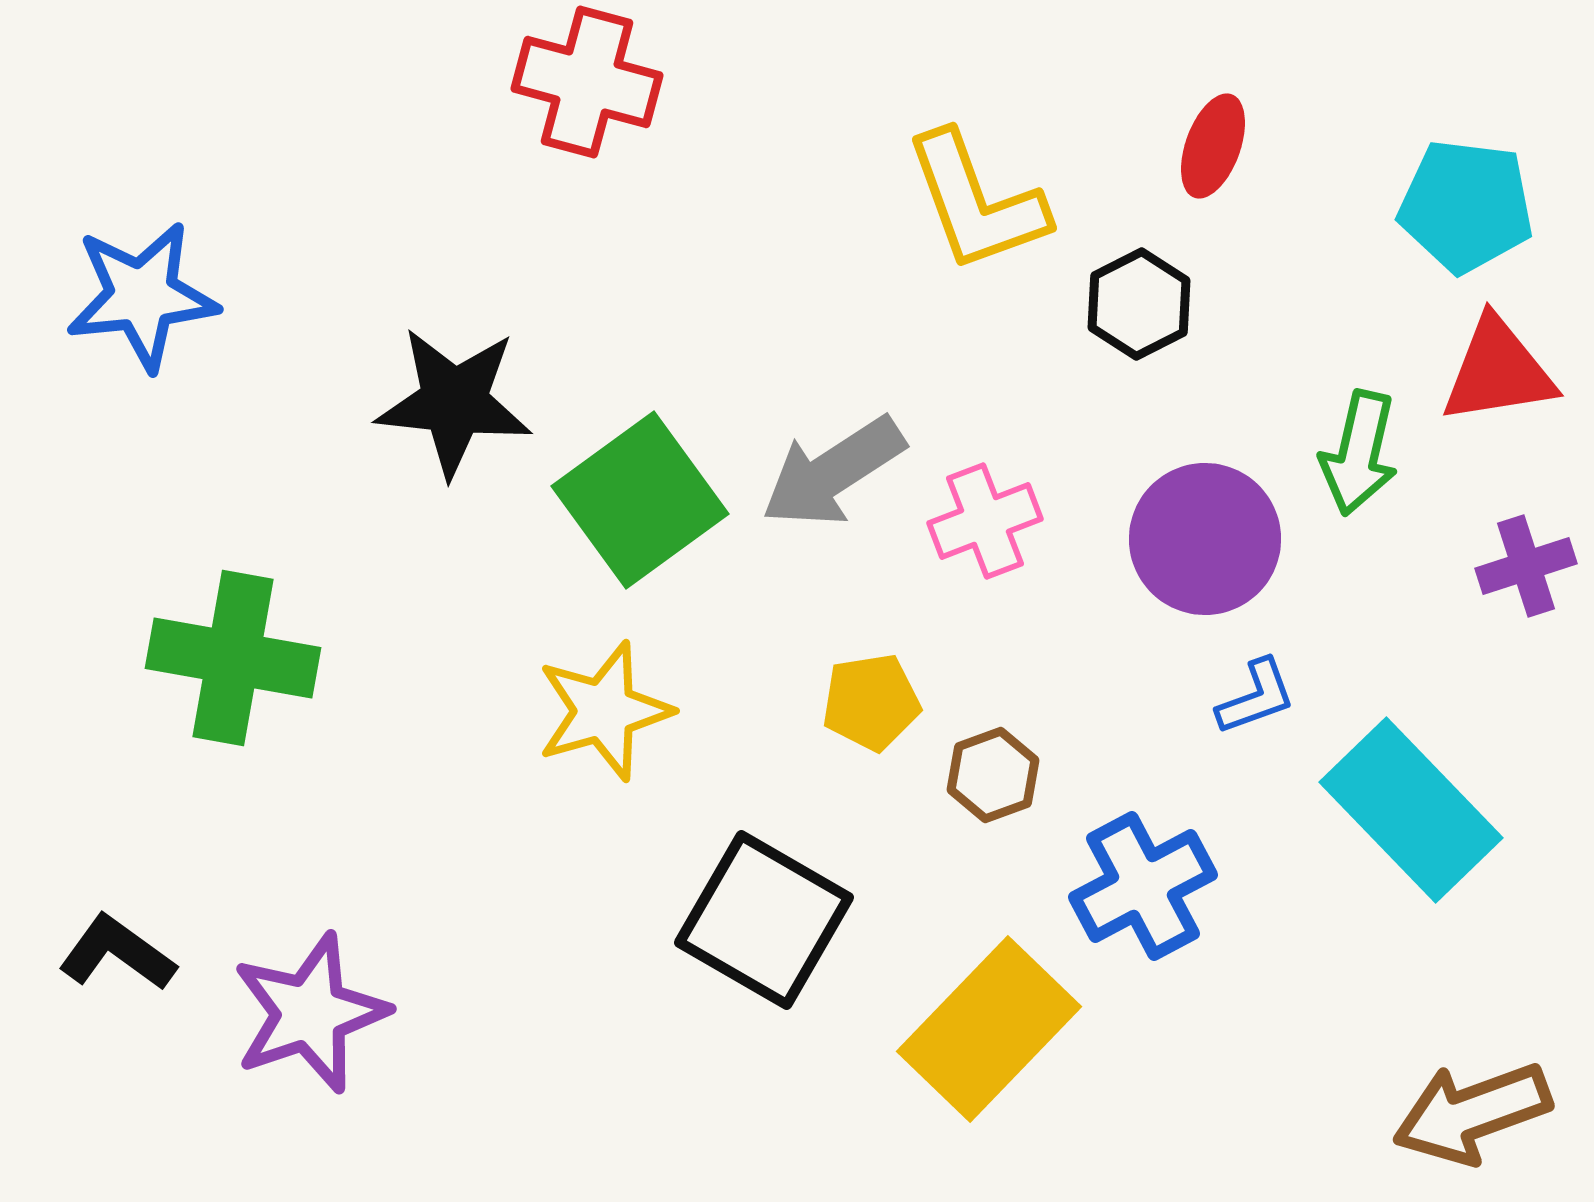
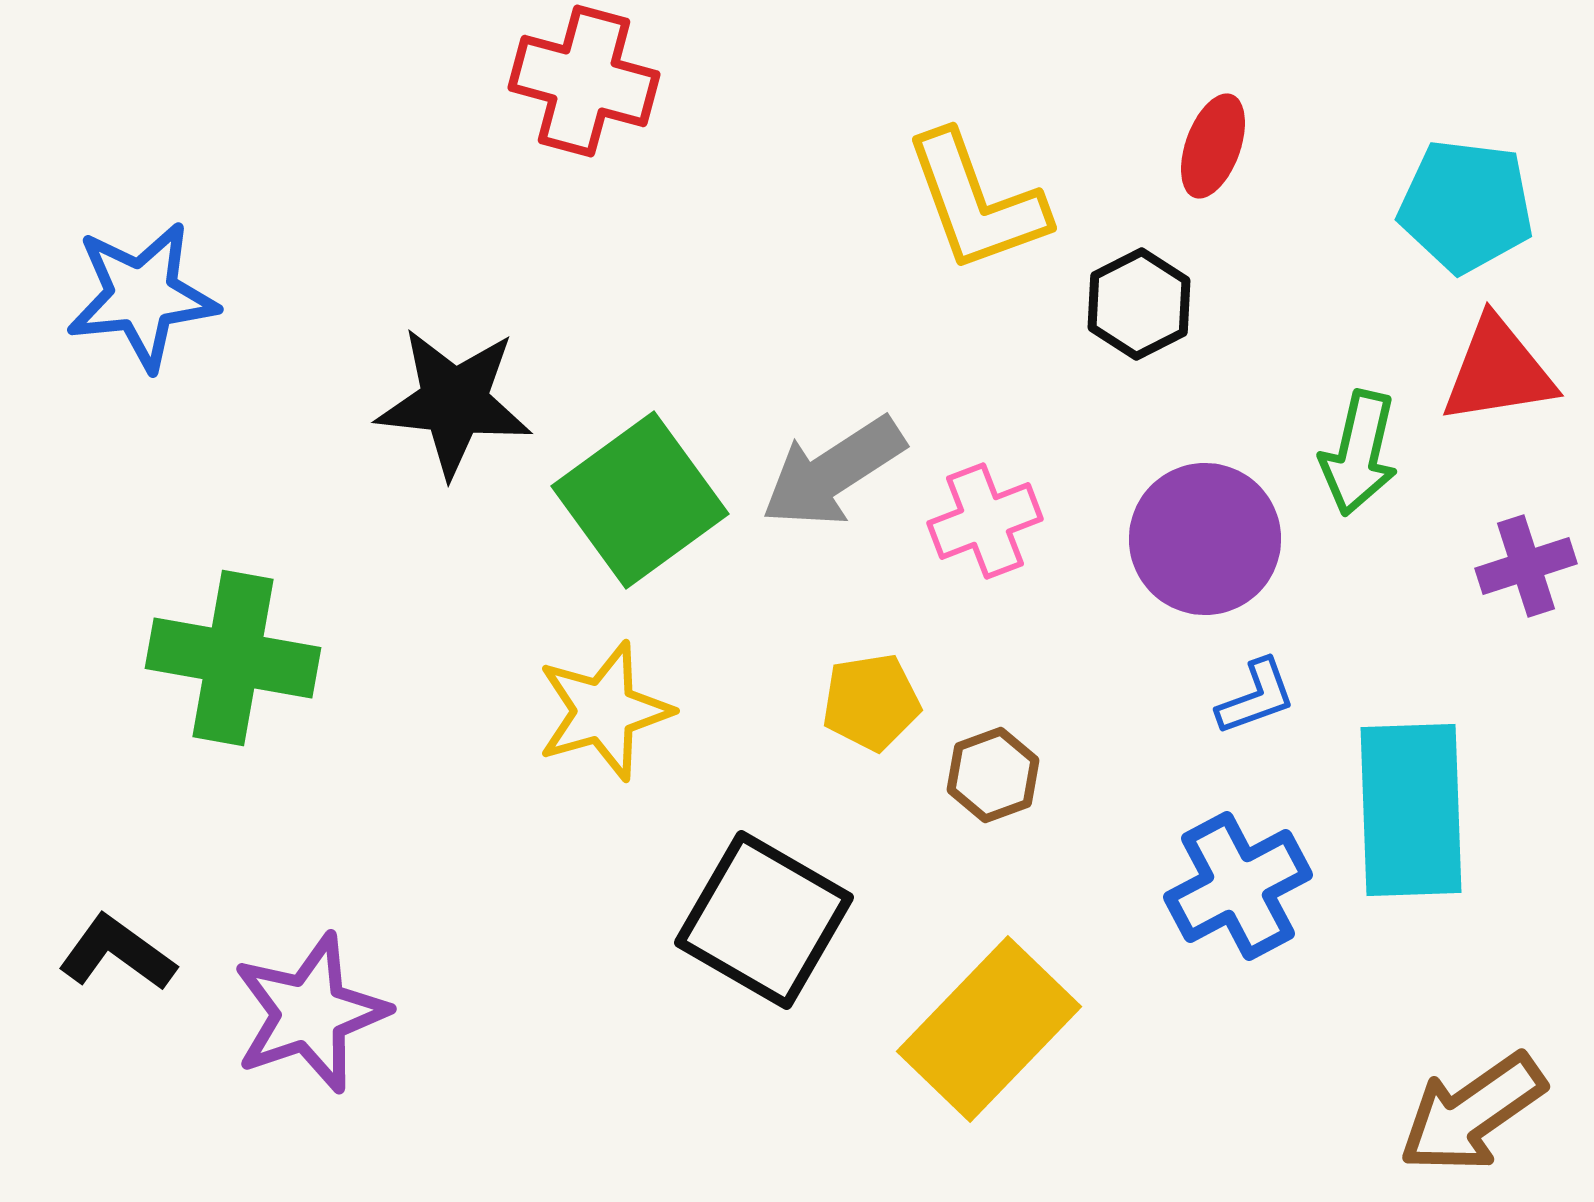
red cross: moved 3 px left, 1 px up
cyan rectangle: rotated 42 degrees clockwise
blue cross: moved 95 px right
brown arrow: rotated 15 degrees counterclockwise
